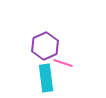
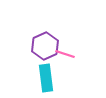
pink line: moved 2 px right, 9 px up
